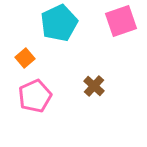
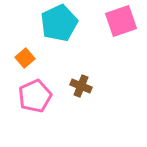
brown cross: moved 13 px left; rotated 20 degrees counterclockwise
